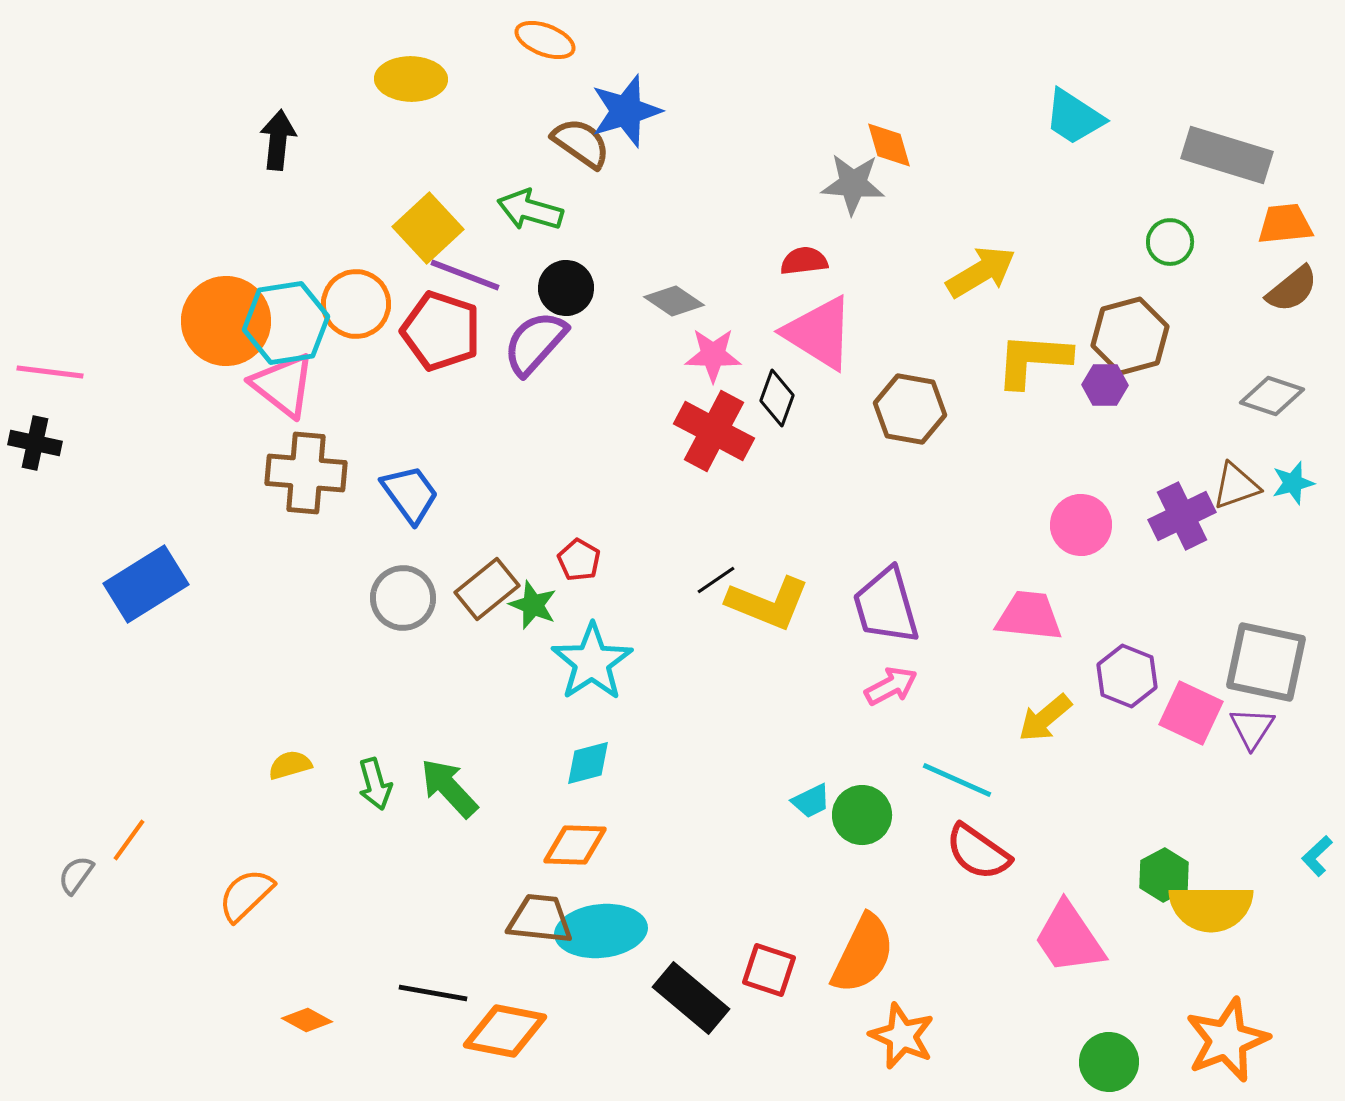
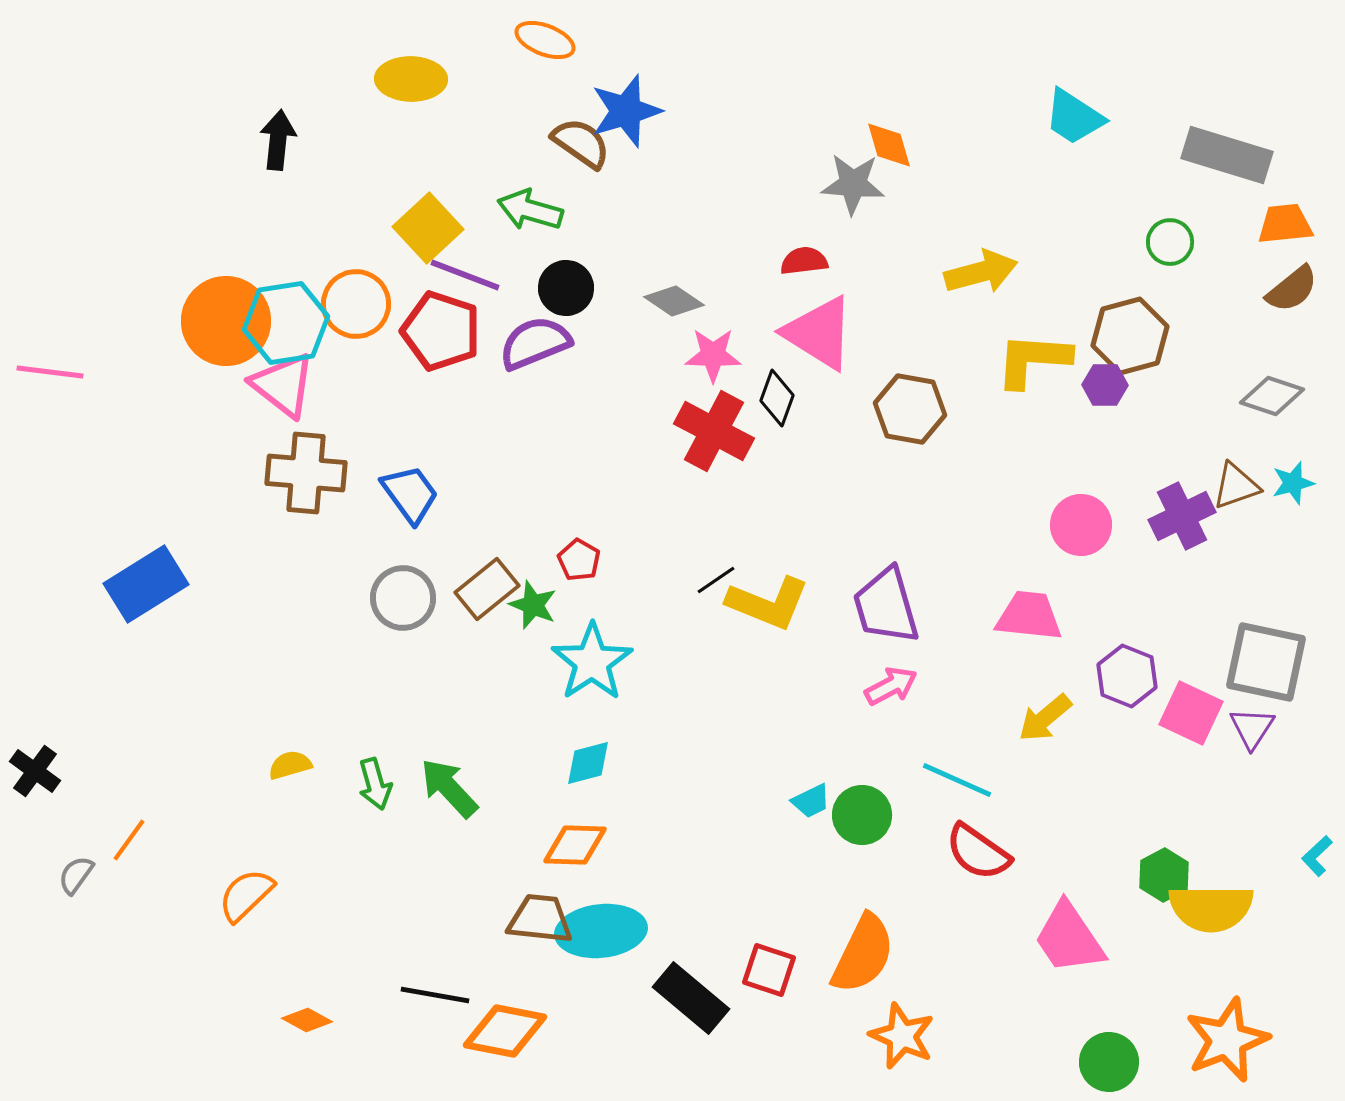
yellow arrow at (981, 272): rotated 16 degrees clockwise
purple semicircle at (535, 343): rotated 26 degrees clockwise
black cross at (35, 443): moved 328 px down; rotated 24 degrees clockwise
black line at (433, 993): moved 2 px right, 2 px down
